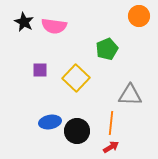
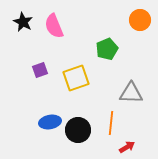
orange circle: moved 1 px right, 4 px down
black star: moved 1 px left
pink semicircle: rotated 60 degrees clockwise
purple square: rotated 21 degrees counterclockwise
yellow square: rotated 28 degrees clockwise
gray triangle: moved 1 px right, 2 px up
black circle: moved 1 px right, 1 px up
red arrow: moved 16 px right
